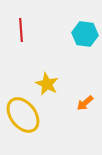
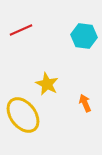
red line: rotated 70 degrees clockwise
cyan hexagon: moved 1 px left, 2 px down
orange arrow: rotated 108 degrees clockwise
